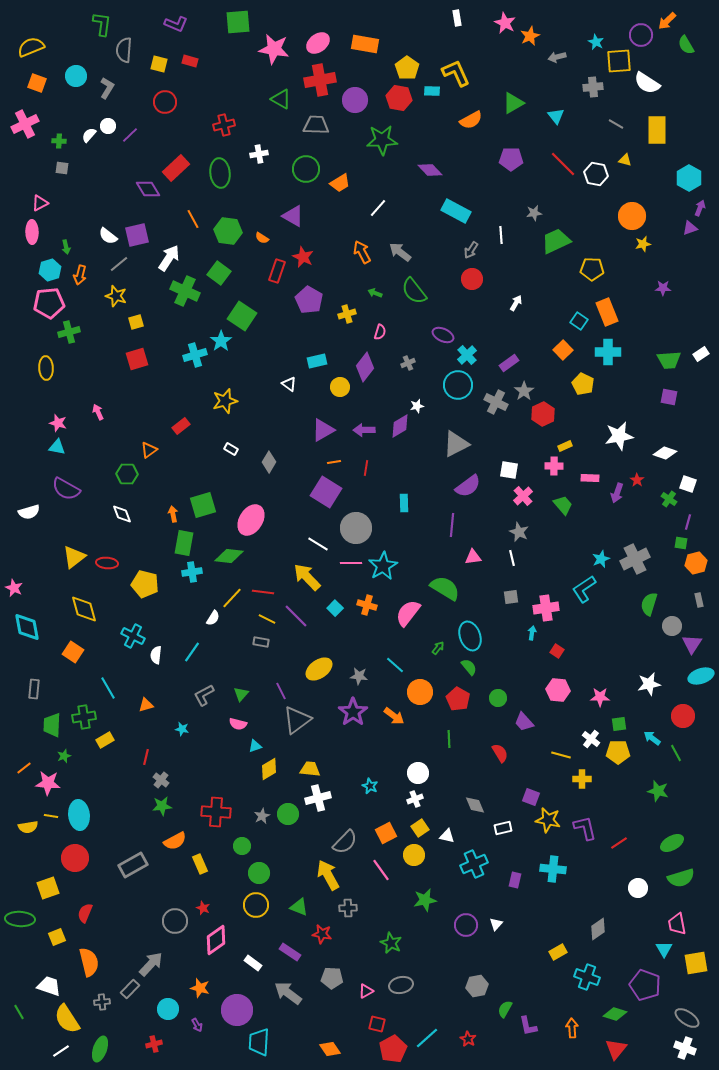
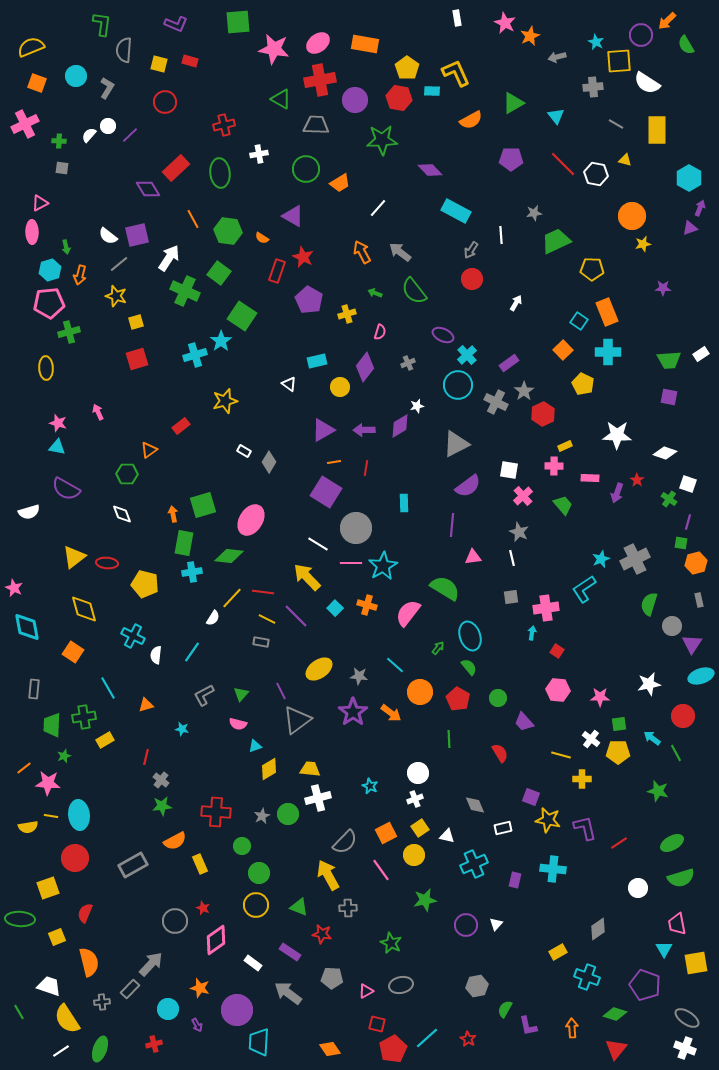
white star at (619, 436): moved 2 px left, 1 px up; rotated 12 degrees clockwise
white rectangle at (231, 449): moved 13 px right, 2 px down
orange arrow at (394, 716): moved 3 px left, 3 px up
